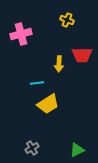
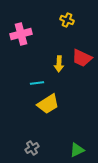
red trapezoid: moved 3 px down; rotated 25 degrees clockwise
